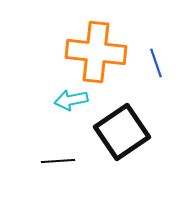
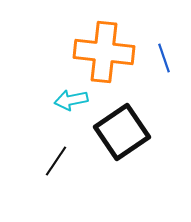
orange cross: moved 8 px right
blue line: moved 8 px right, 5 px up
black line: moved 2 px left; rotated 52 degrees counterclockwise
